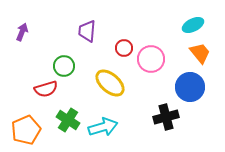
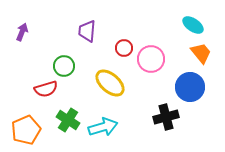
cyan ellipse: rotated 60 degrees clockwise
orange trapezoid: moved 1 px right
